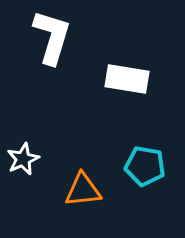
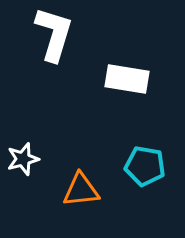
white L-shape: moved 2 px right, 3 px up
white star: rotated 8 degrees clockwise
orange triangle: moved 2 px left
